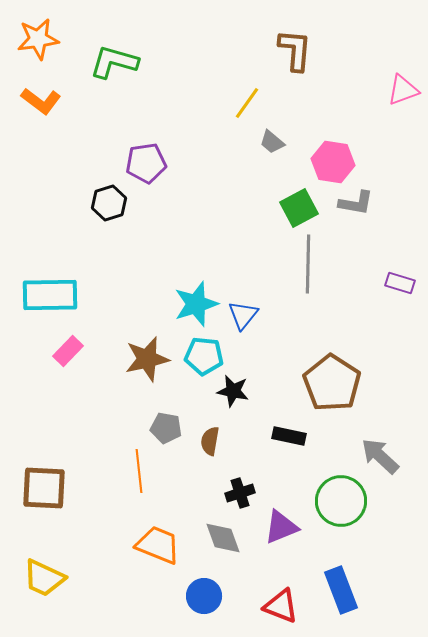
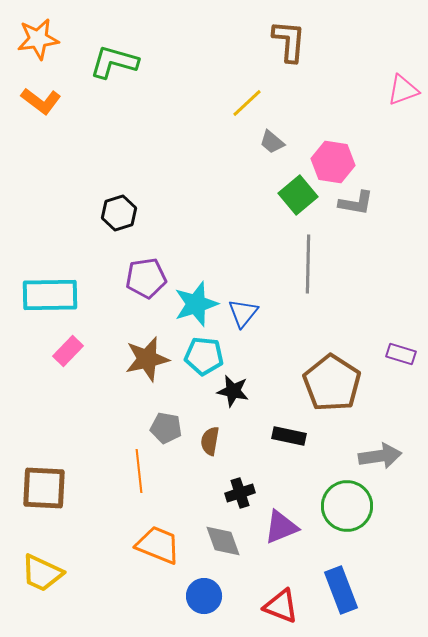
brown L-shape: moved 6 px left, 9 px up
yellow line: rotated 12 degrees clockwise
purple pentagon: moved 115 px down
black hexagon: moved 10 px right, 10 px down
green square: moved 1 px left, 13 px up; rotated 12 degrees counterclockwise
purple rectangle: moved 1 px right, 71 px down
blue triangle: moved 2 px up
gray arrow: rotated 129 degrees clockwise
green circle: moved 6 px right, 5 px down
gray diamond: moved 3 px down
yellow trapezoid: moved 2 px left, 5 px up
